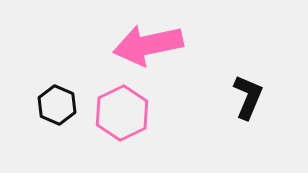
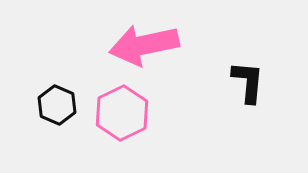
pink arrow: moved 4 px left
black L-shape: moved 15 px up; rotated 18 degrees counterclockwise
